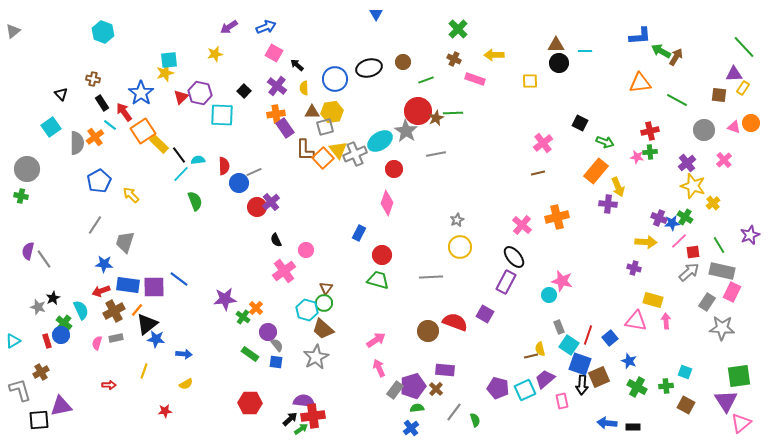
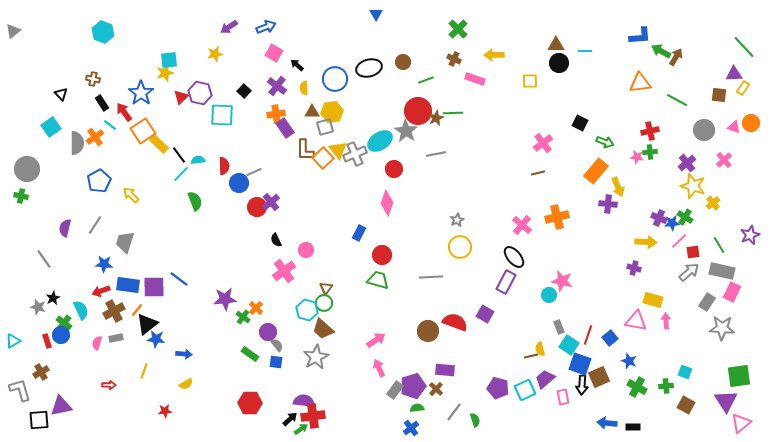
purple semicircle at (28, 251): moved 37 px right, 23 px up
pink rectangle at (562, 401): moved 1 px right, 4 px up
